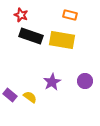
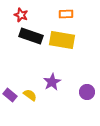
orange rectangle: moved 4 px left, 1 px up; rotated 16 degrees counterclockwise
purple circle: moved 2 px right, 11 px down
yellow semicircle: moved 2 px up
